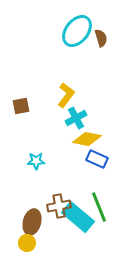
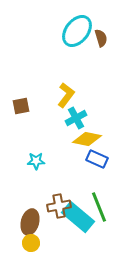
brown ellipse: moved 2 px left
yellow circle: moved 4 px right
